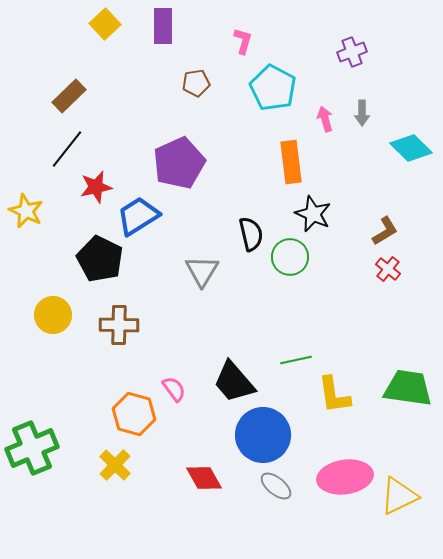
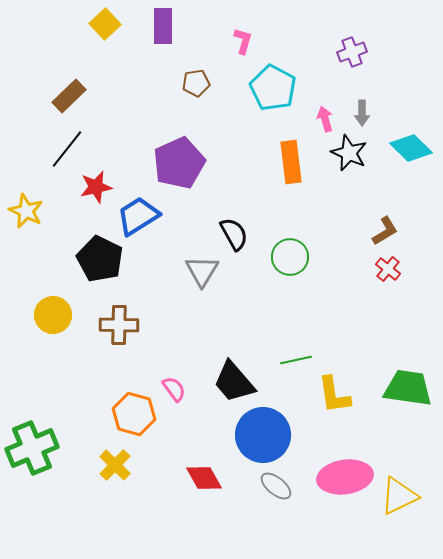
black star: moved 36 px right, 61 px up
black semicircle: moved 17 px left; rotated 16 degrees counterclockwise
